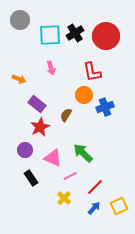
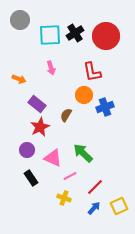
purple circle: moved 2 px right
yellow cross: rotated 24 degrees counterclockwise
